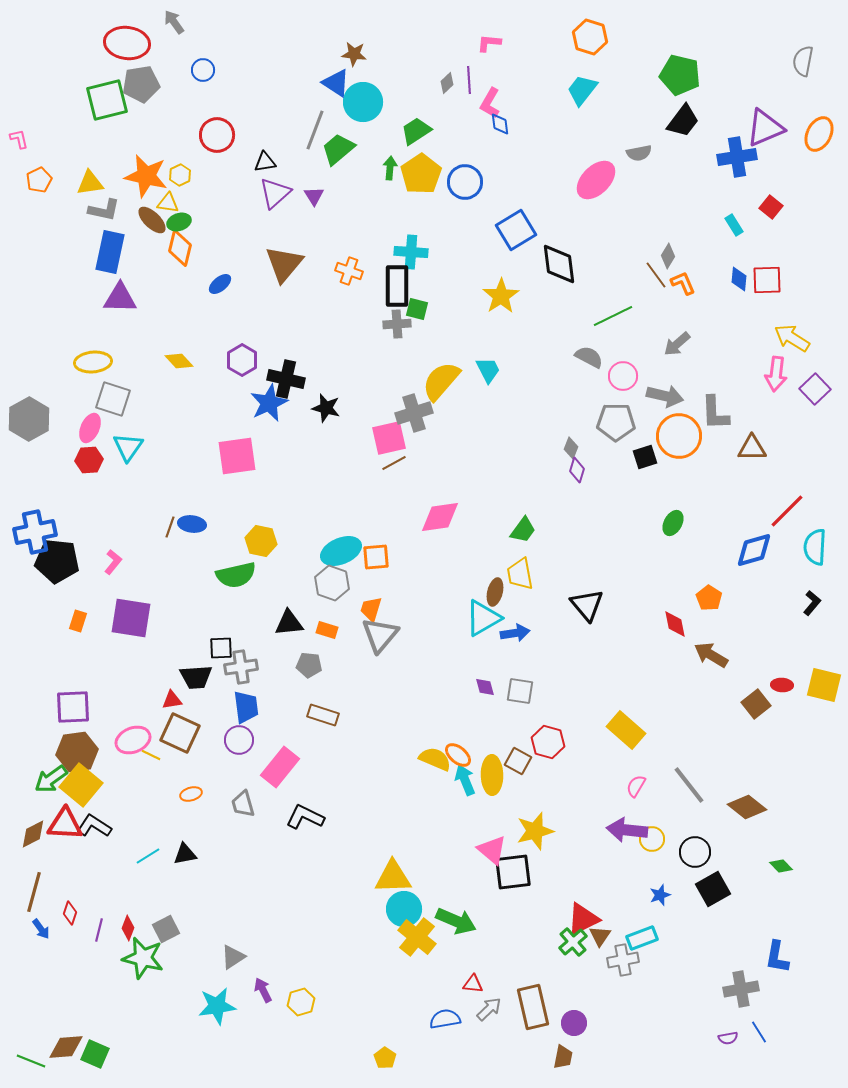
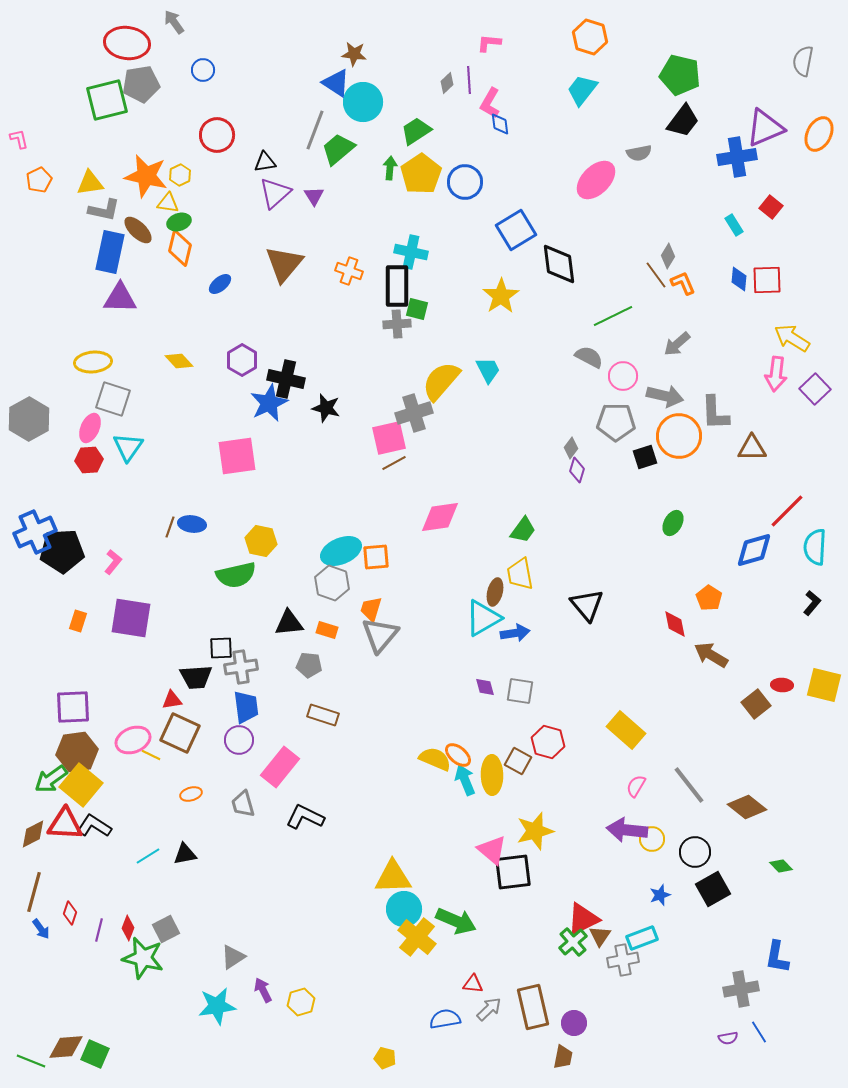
brown ellipse at (152, 220): moved 14 px left, 10 px down
cyan cross at (411, 252): rotated 8 degrees clockwise
gray diamond at (571, 448): rotated 15 degrees clockwise
blue cross at (35, 532): rotated 12 degrees counterclockwise
black pentagon at (57, 561): moved 5 px right, 10 px up; rotated 9 degrees counterclockwise
yellow pentagon at (385, 1058): rotated 20 degrees counterclockwise
